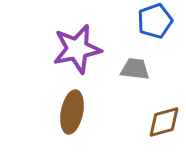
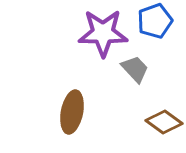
purple star: moved 26 px right, 16 px up; rotated 12 degrees clockwise
gray trapezoid: rotated 40 degrees clockwise
brown diamond: rotated 51 degrees clockwise
